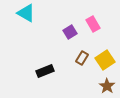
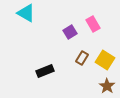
yellow square: rotated 24 degrees counterclockwise
